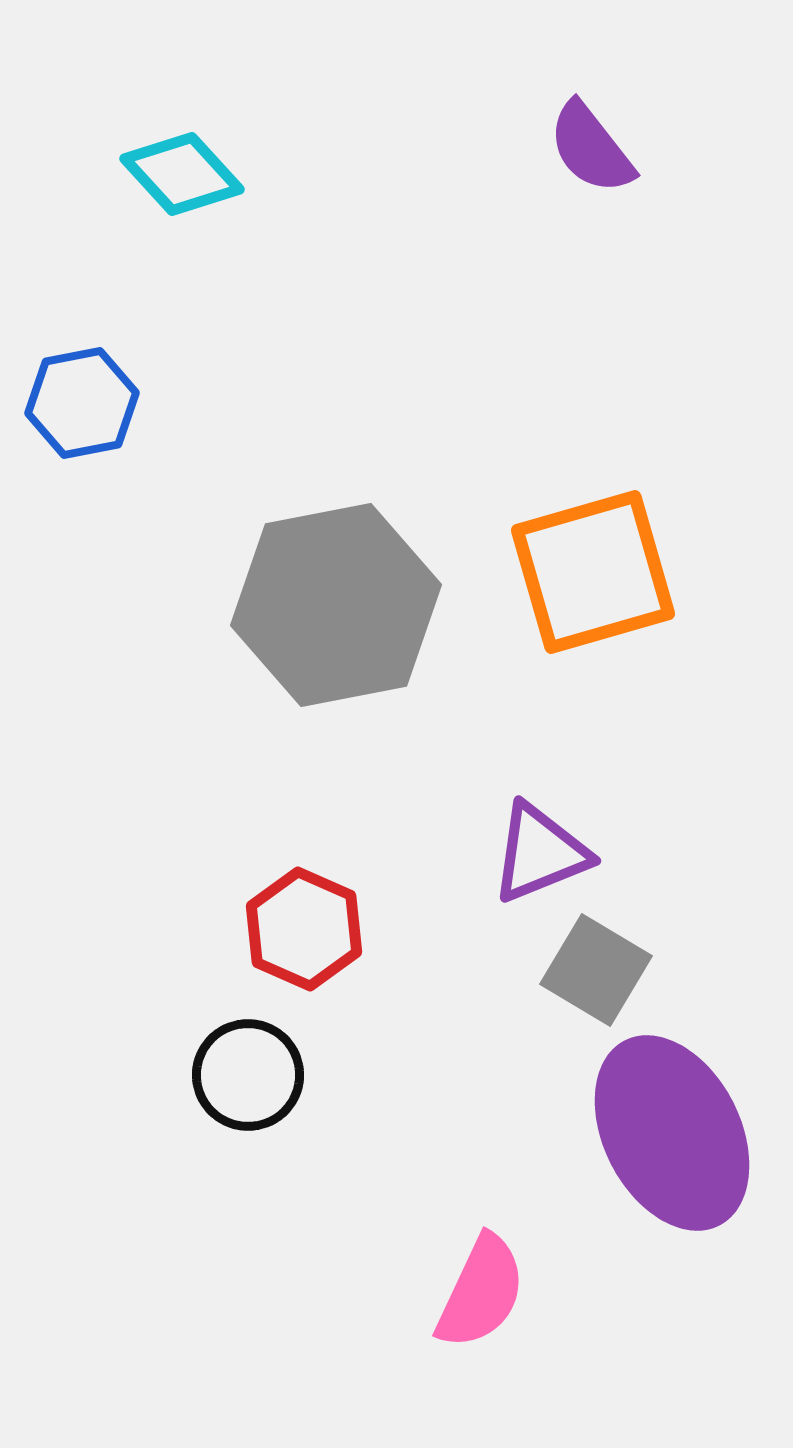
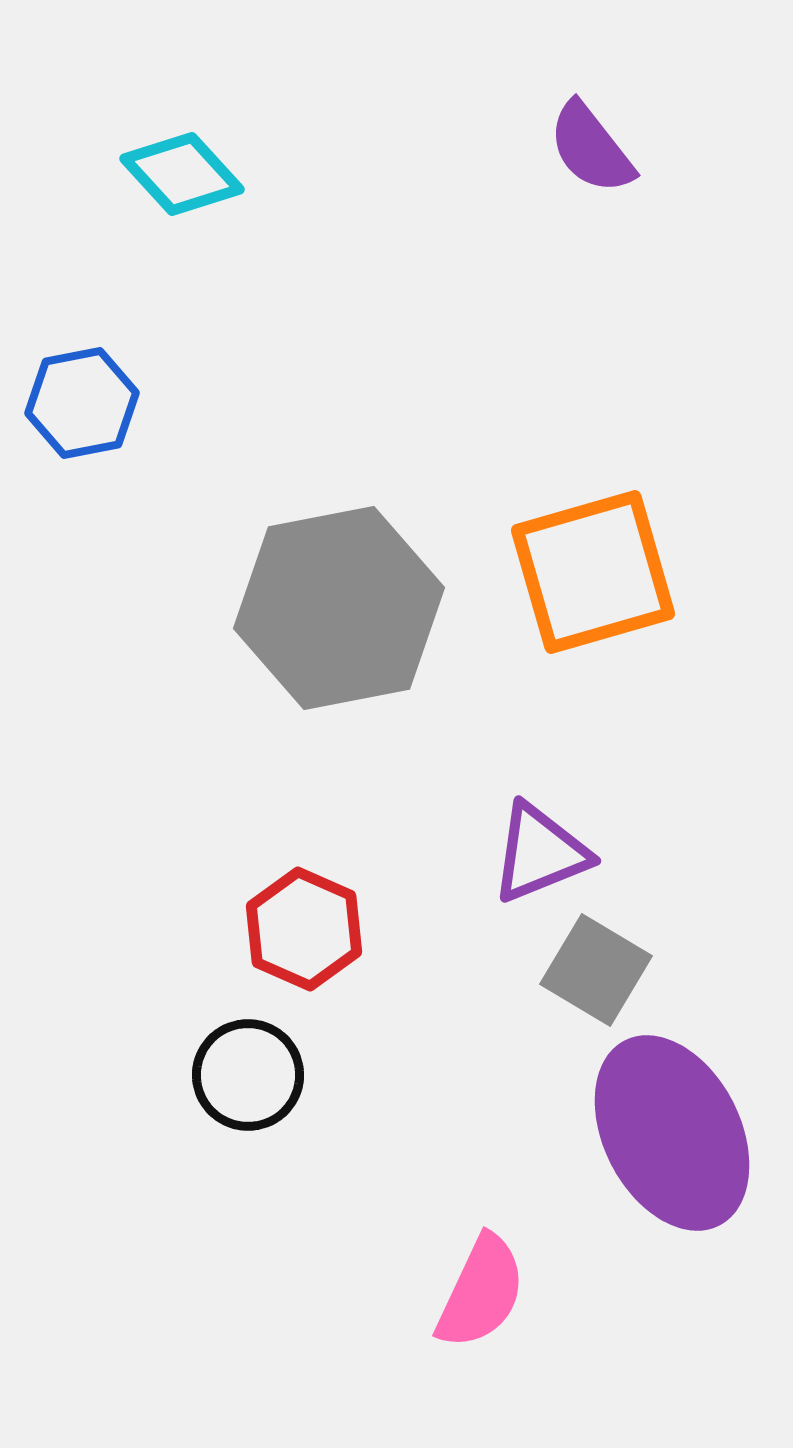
gray hexagon: moved 3 px right, 3 px down
